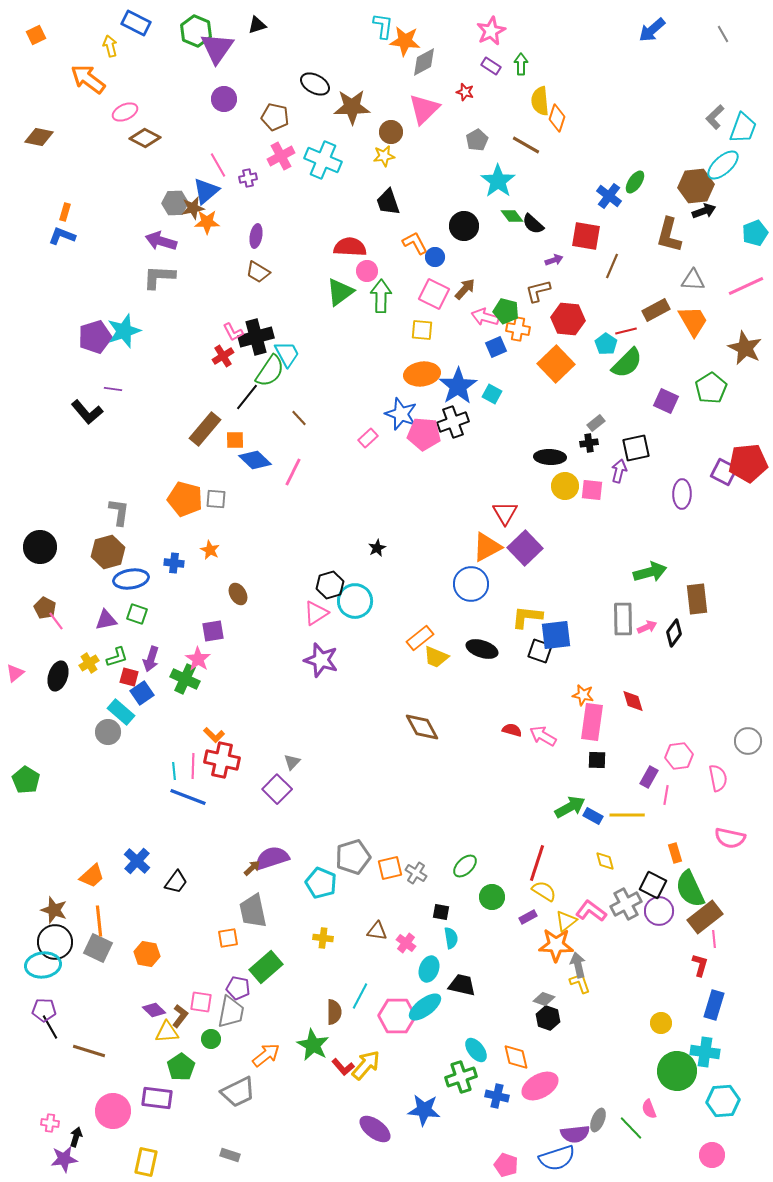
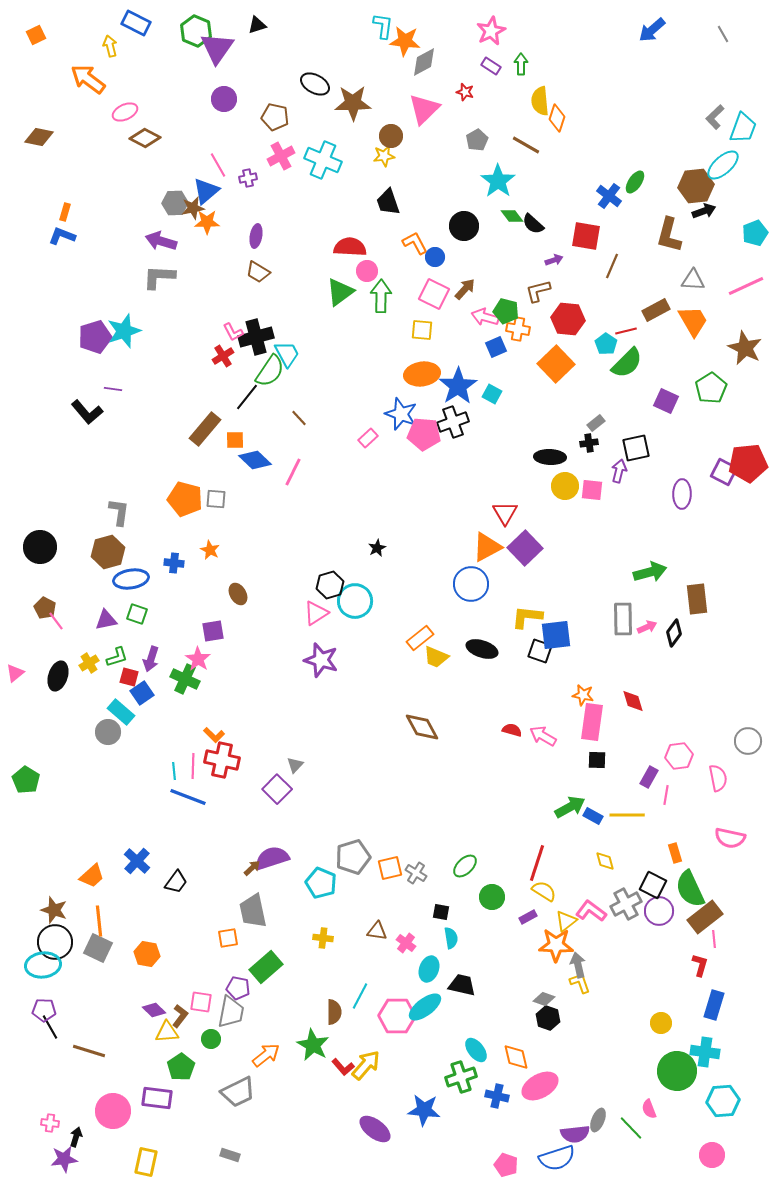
brown star at (352, 107): moved 1 px right, 4 px up
brown circle at (391, 132): moved 4 px down
gray triangle at (292, 762): moved 3 px right, 3 px down
